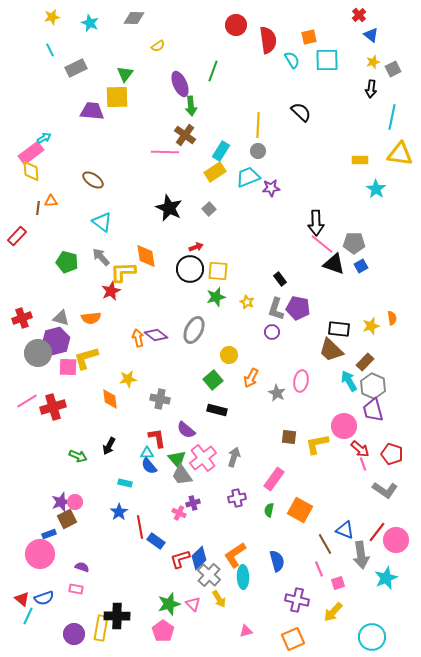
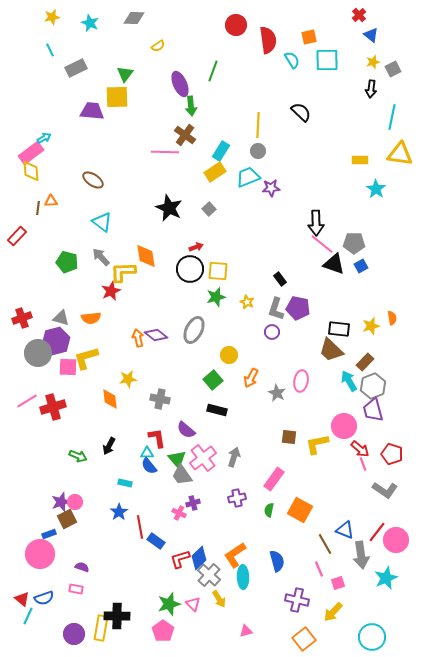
gray hexagon at (373, 386): rotated 15 degrees clockwise
orange square at (293, 639): moved 11 px right; rotated 15 degrees counterclockwise
